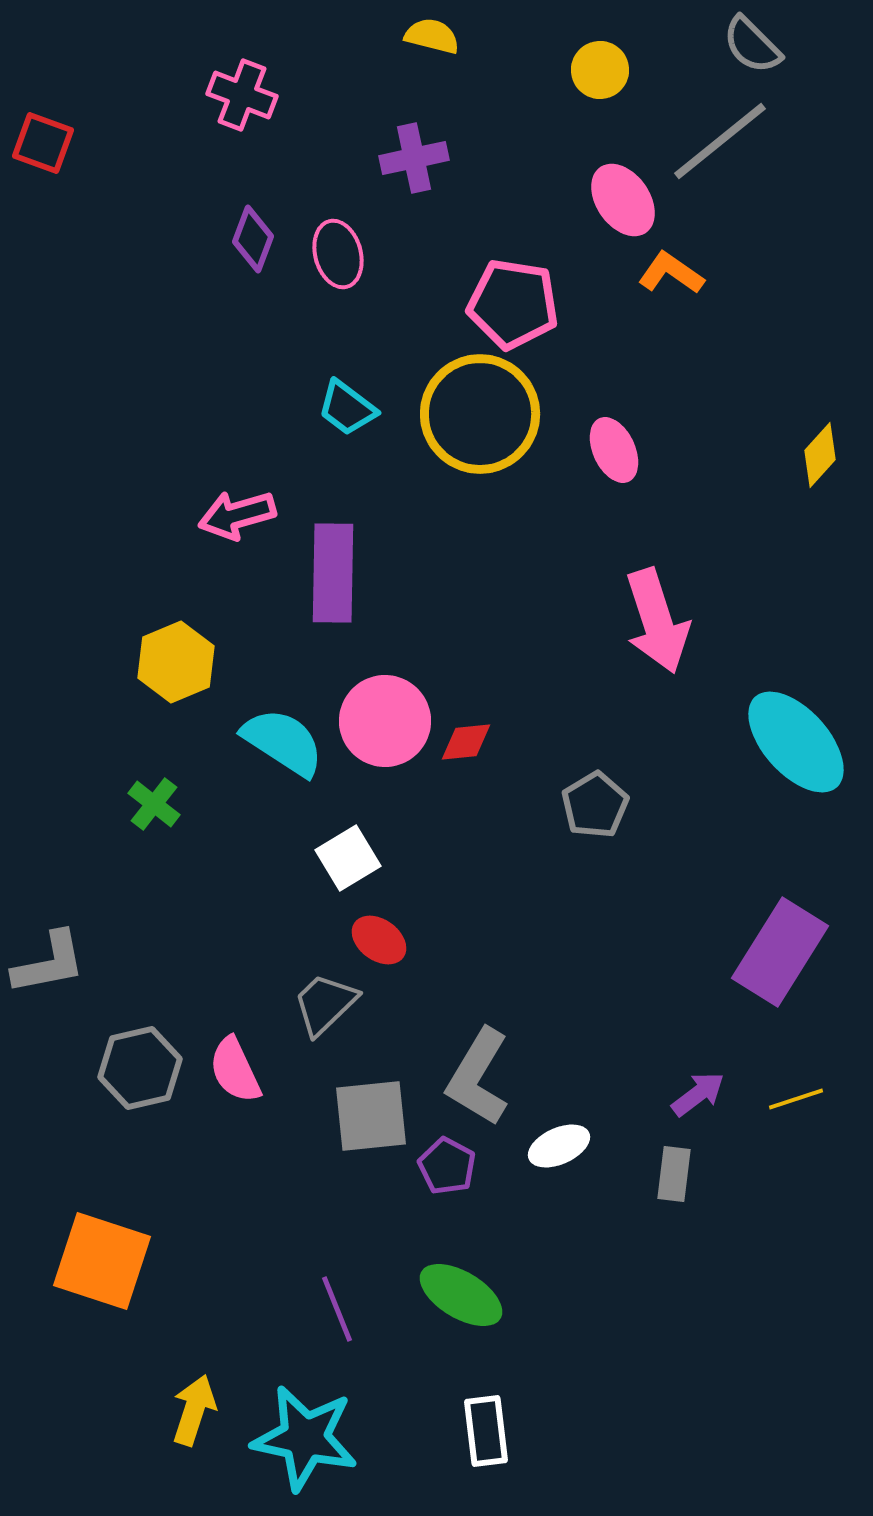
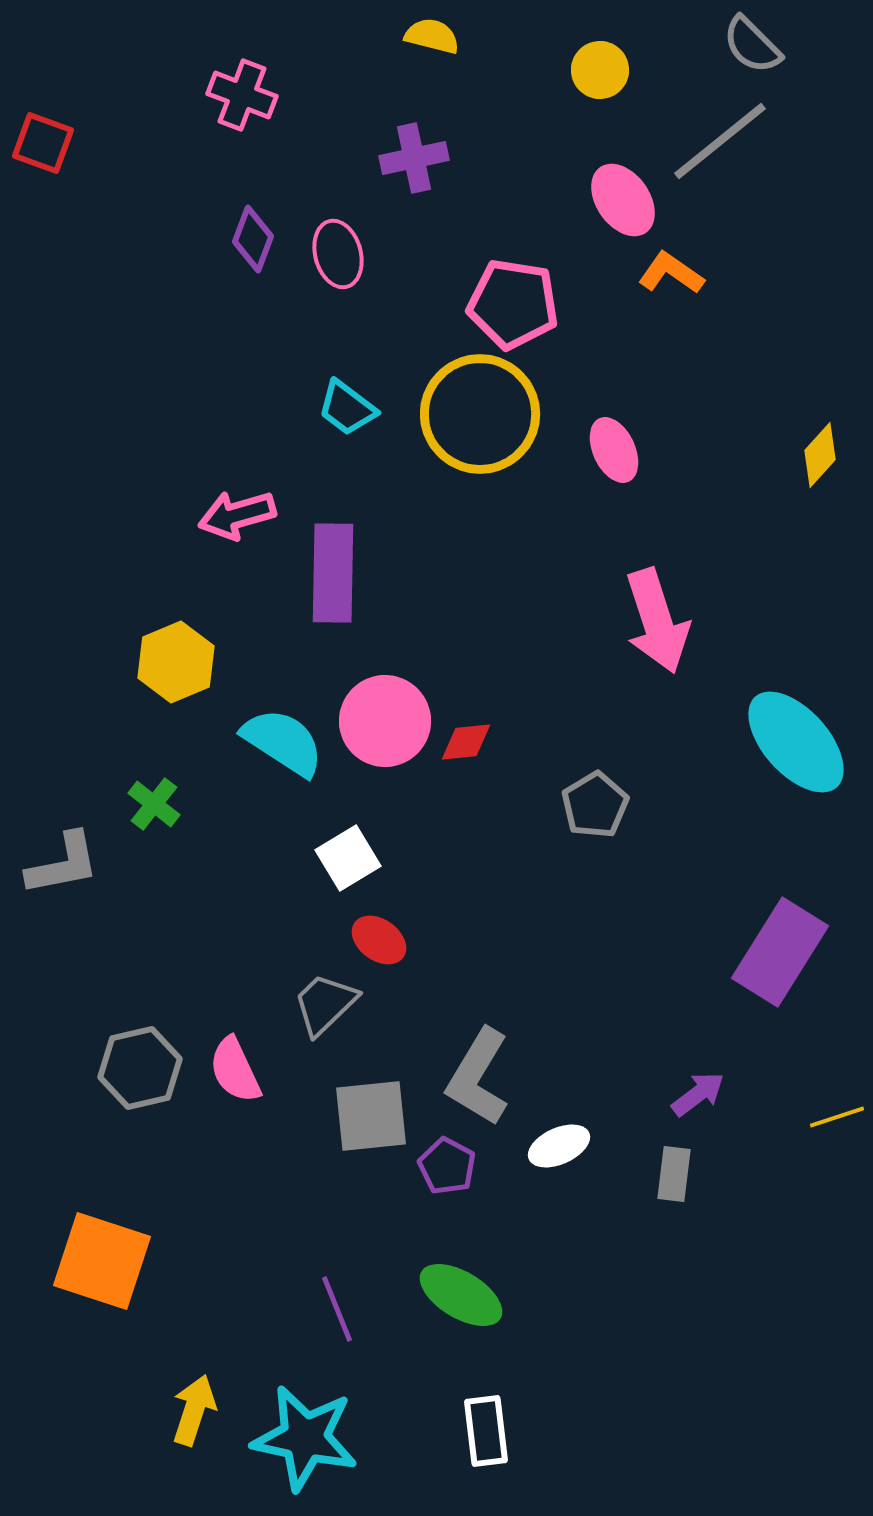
gray L-shape at (49, 963): moved 14 px right, 99 px up
yellow line at (796, 1099): moved 41 px right, 18 px down
